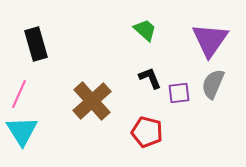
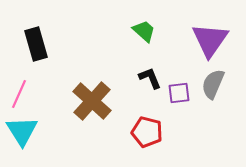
green trapezoid: moved 1 px left, 1 px down
brown cross: rotated 6 degrees counterclockwise
